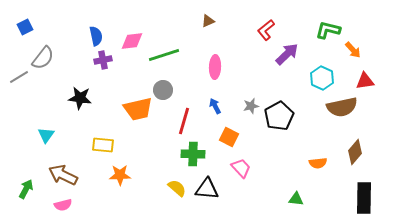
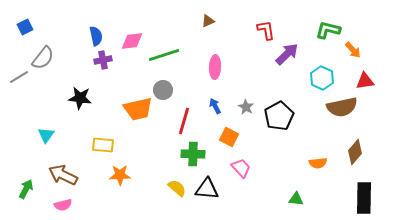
red L-shape: rotated 120 degrees clockwise
gray star: moved 5 px left, 1 px down; rotated 28 degrees counterclockwise
